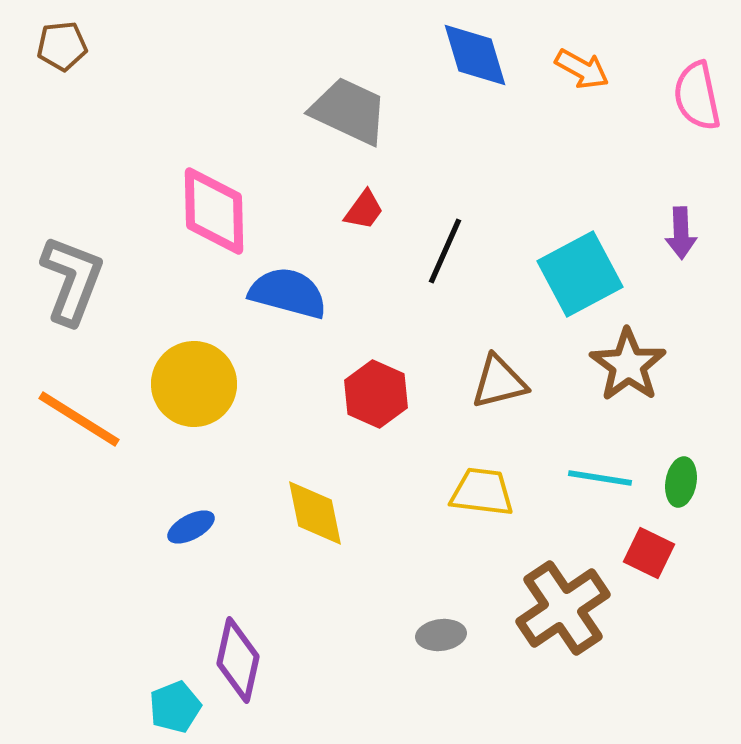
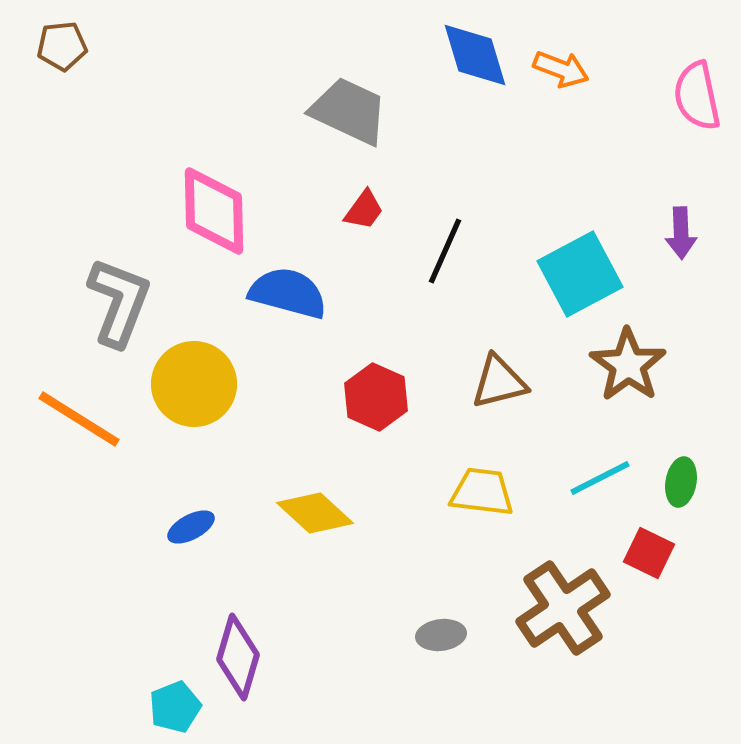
orange arrow: moved 21 px left; rotated 8 degrees counterclockwise
gray L-shape: moved 47 px right, 22 px down
red hexagon: moved 3 px down
cyan line: rotated 36 degrees counterclockwise
yellow diamond: rotated 36 degrees counterclockwise
purple diamond: moved 3 px up; rotated 4 degrees clockwise
